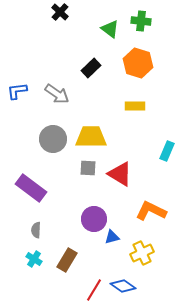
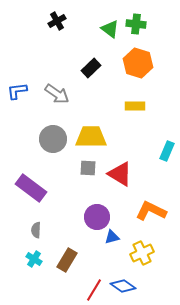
black cross: moved 3 px left, 9 px down; rotated 18 degrees clockwise
green cross: moved 5 px left, 3 px down
purple circle: moved 3 px right, 2 px up
